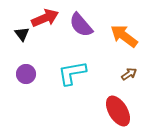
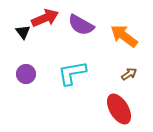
purple semicircle: rotated 20 degrees counterclockwise
black triangle: moved 1 px right, 2 px up
red ellipse: moved 1 px right, 2 px up
